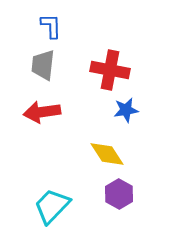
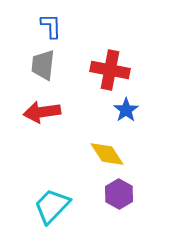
blue star: rotated 25 degrees counterclockwise
